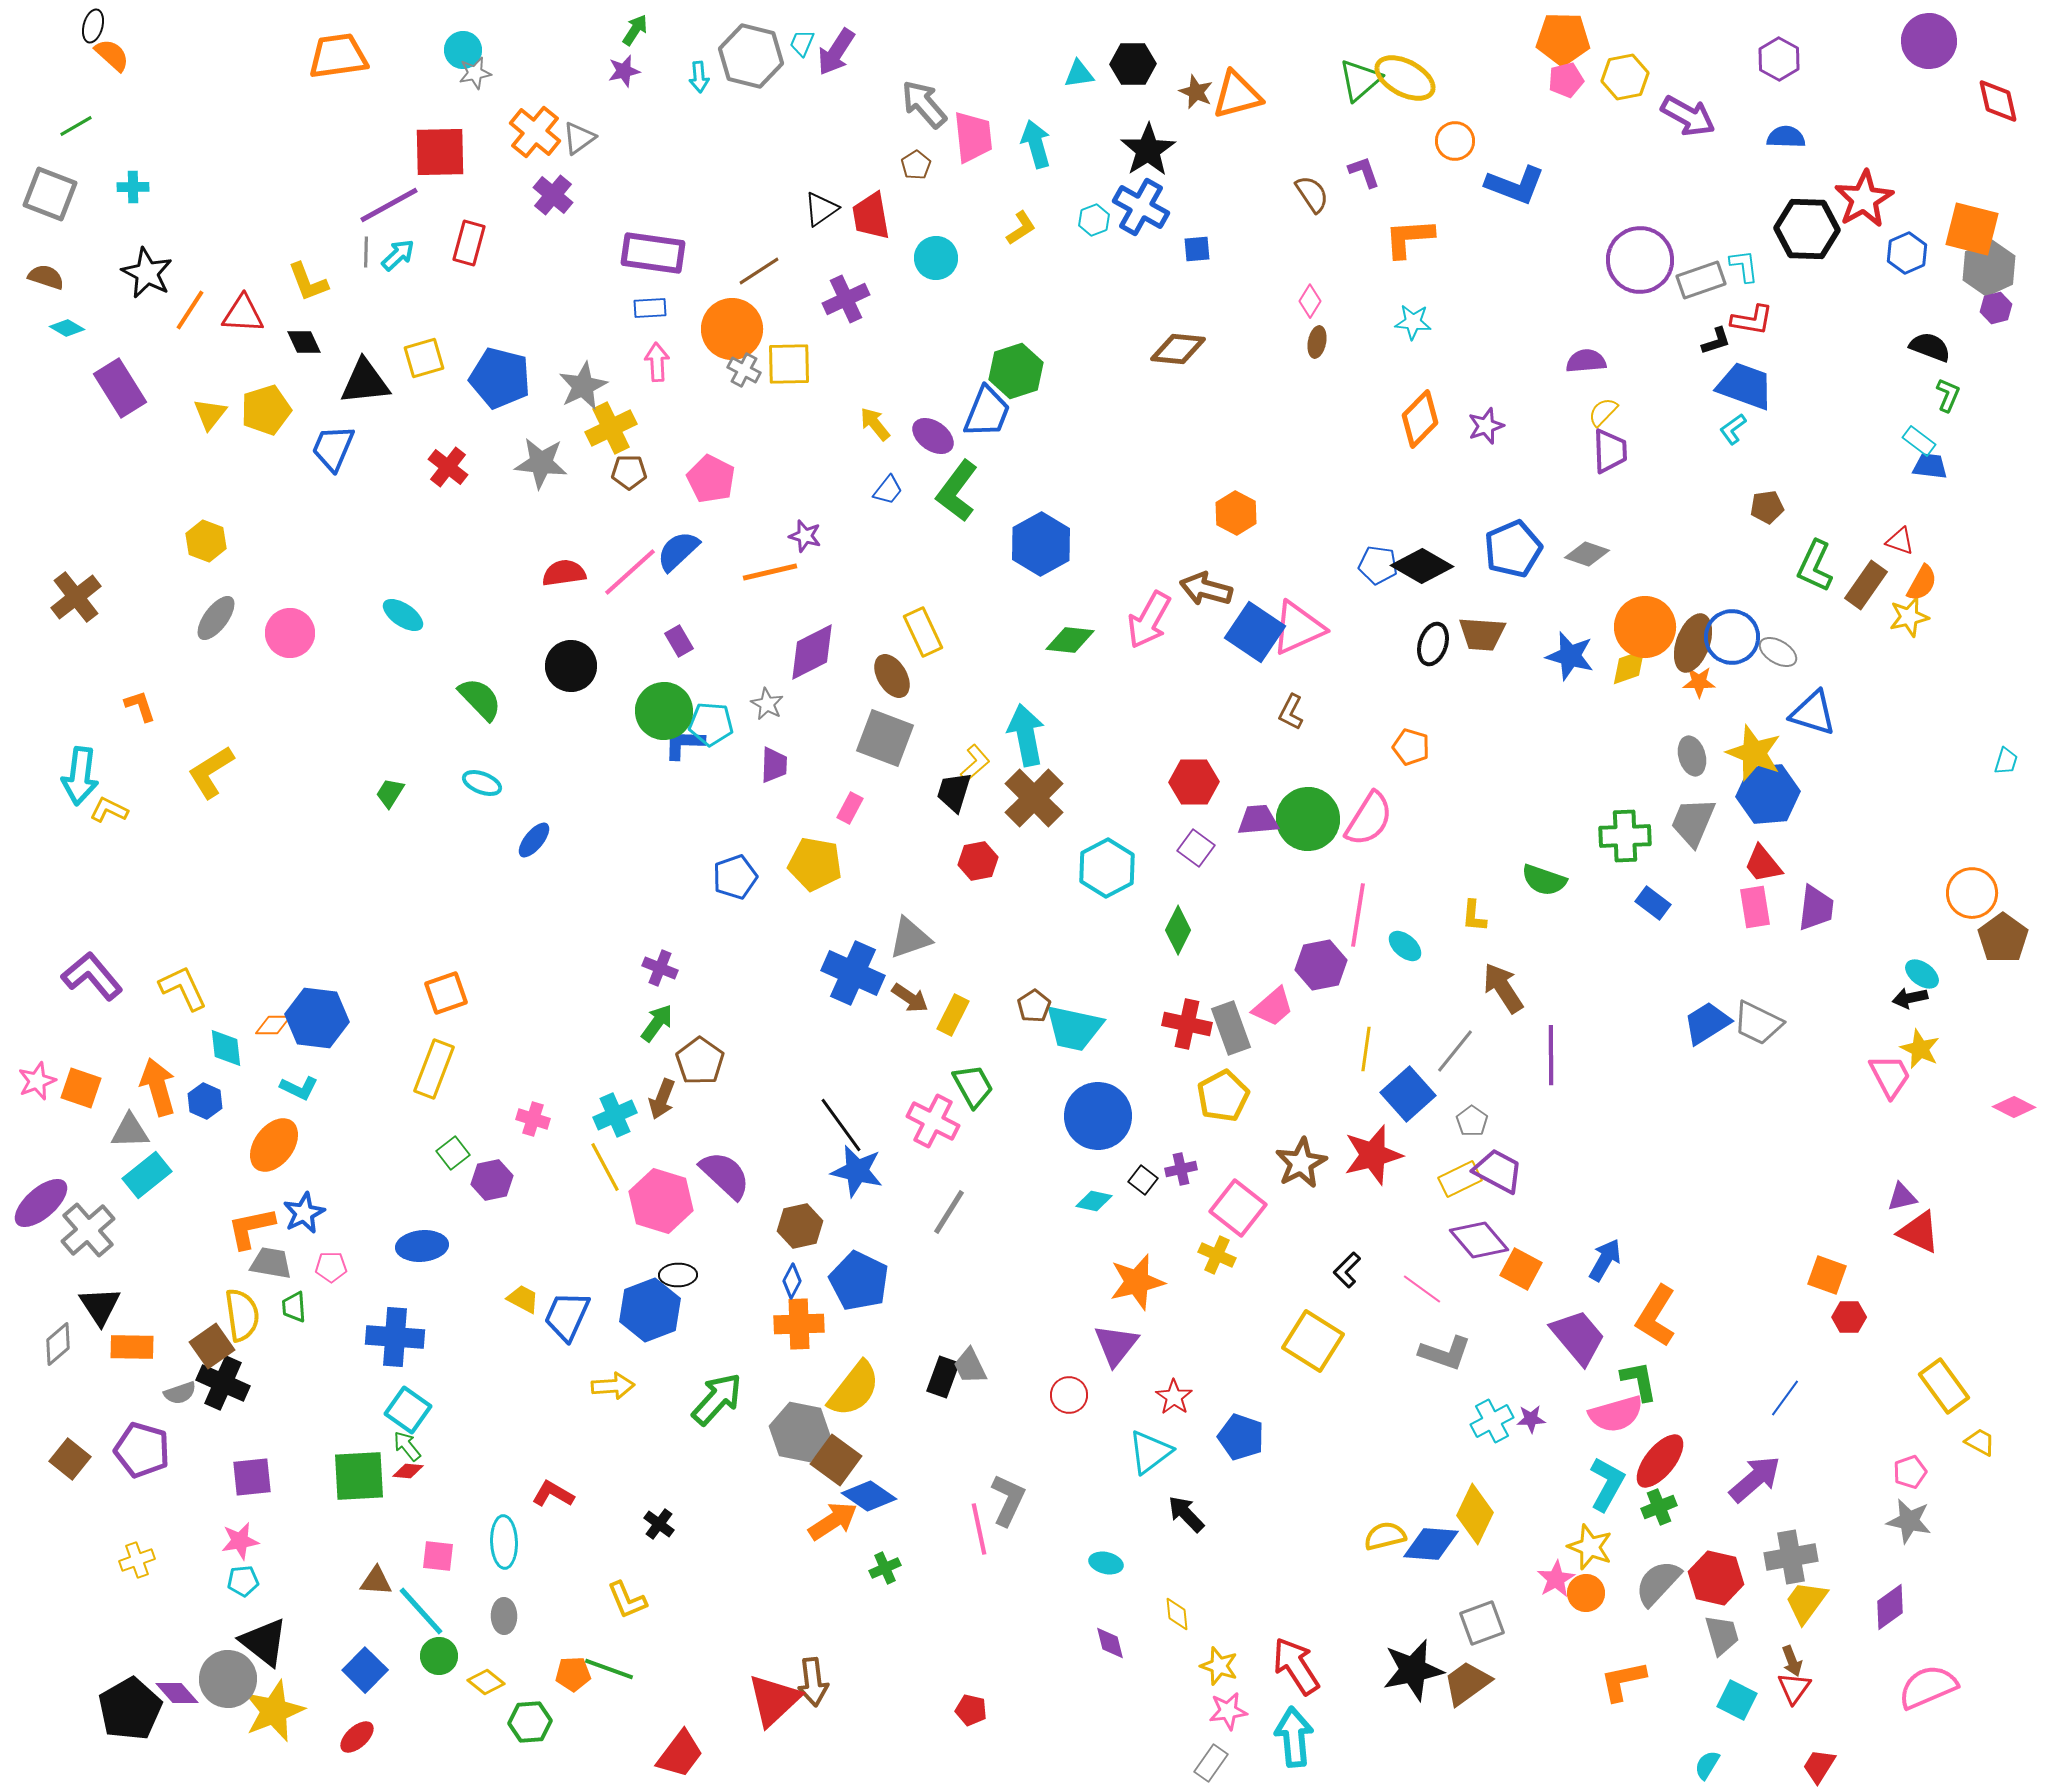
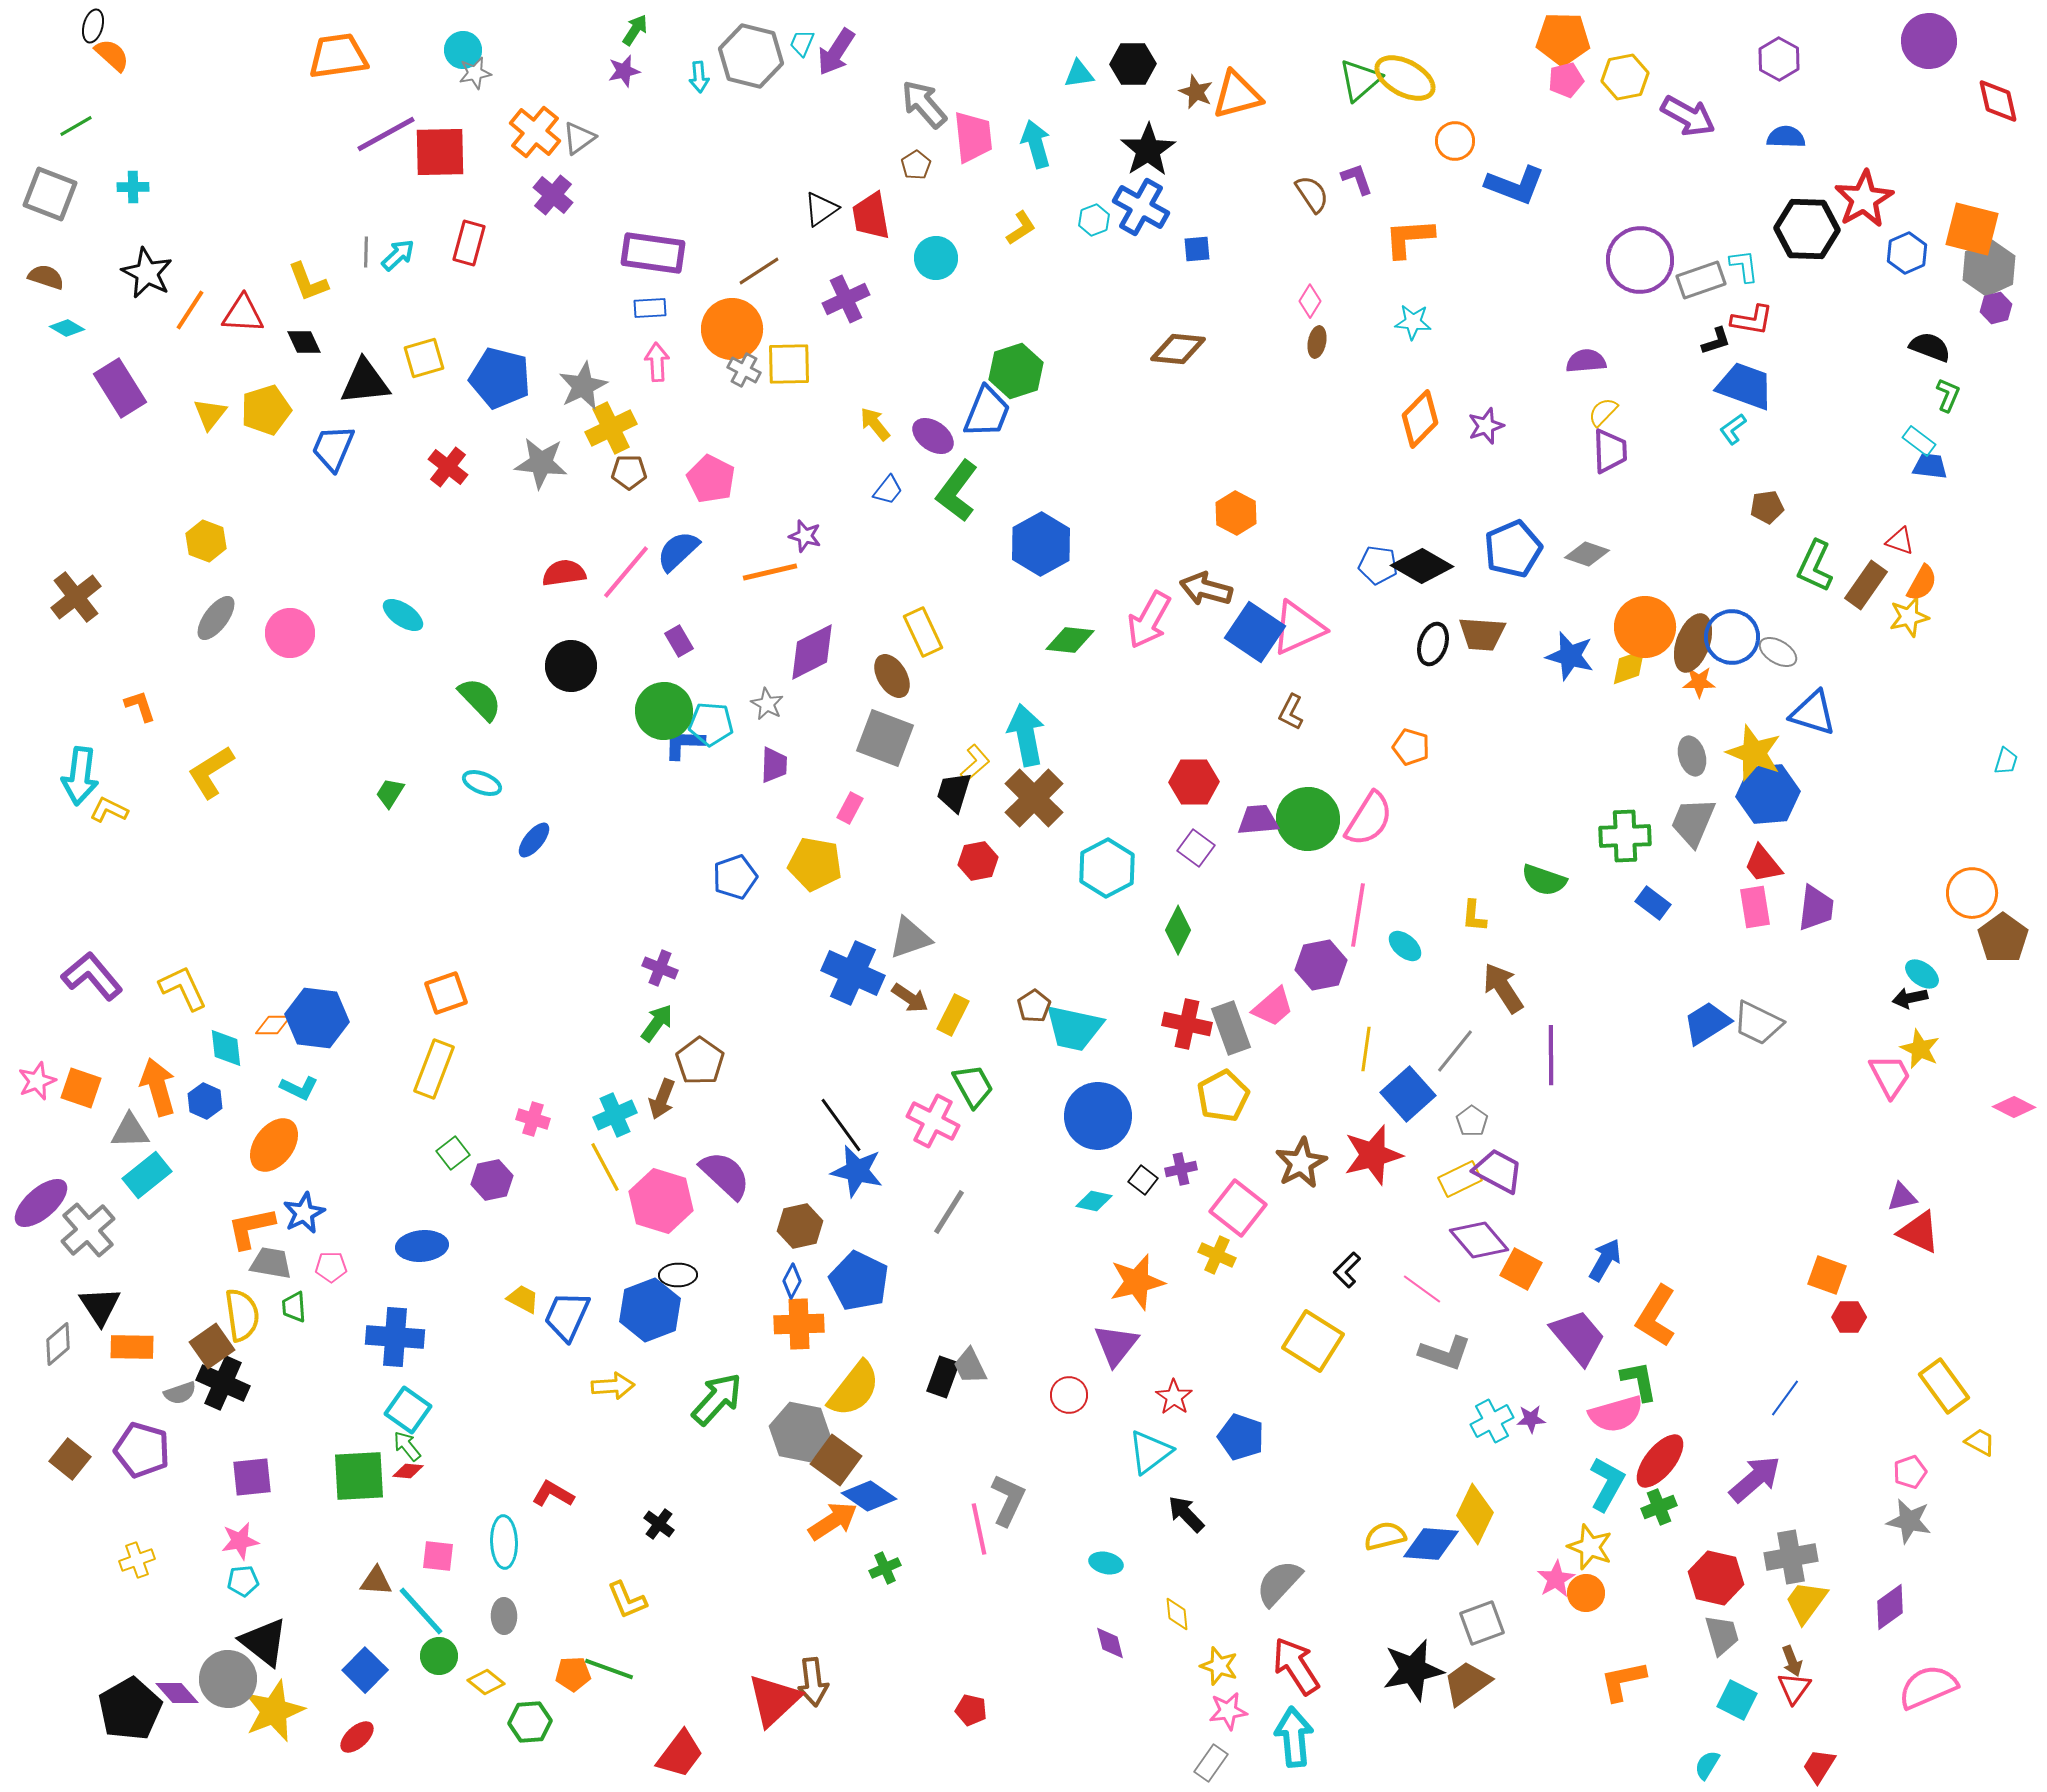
purple L-shape at (1364, 172): moved 7 px left, 7 px down
purple line at (389, 205): moved 3 px left, 71 px up
pink line at (630, 572): moved 4 px left; rotated 8 degrees counterclockwise
gray semicircle at (1658, 1583): moved 379 px left
